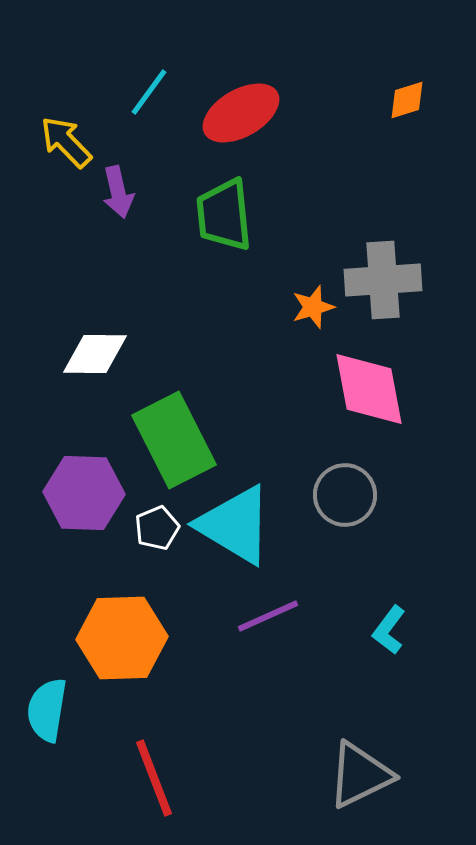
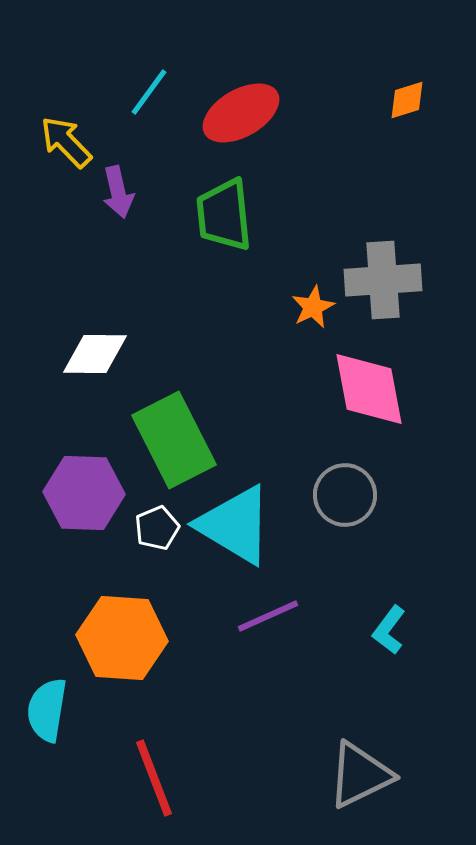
orange star: rotated 9 degrees counterclockwise
orange hexagon: rotated 6 degrees clockwise
